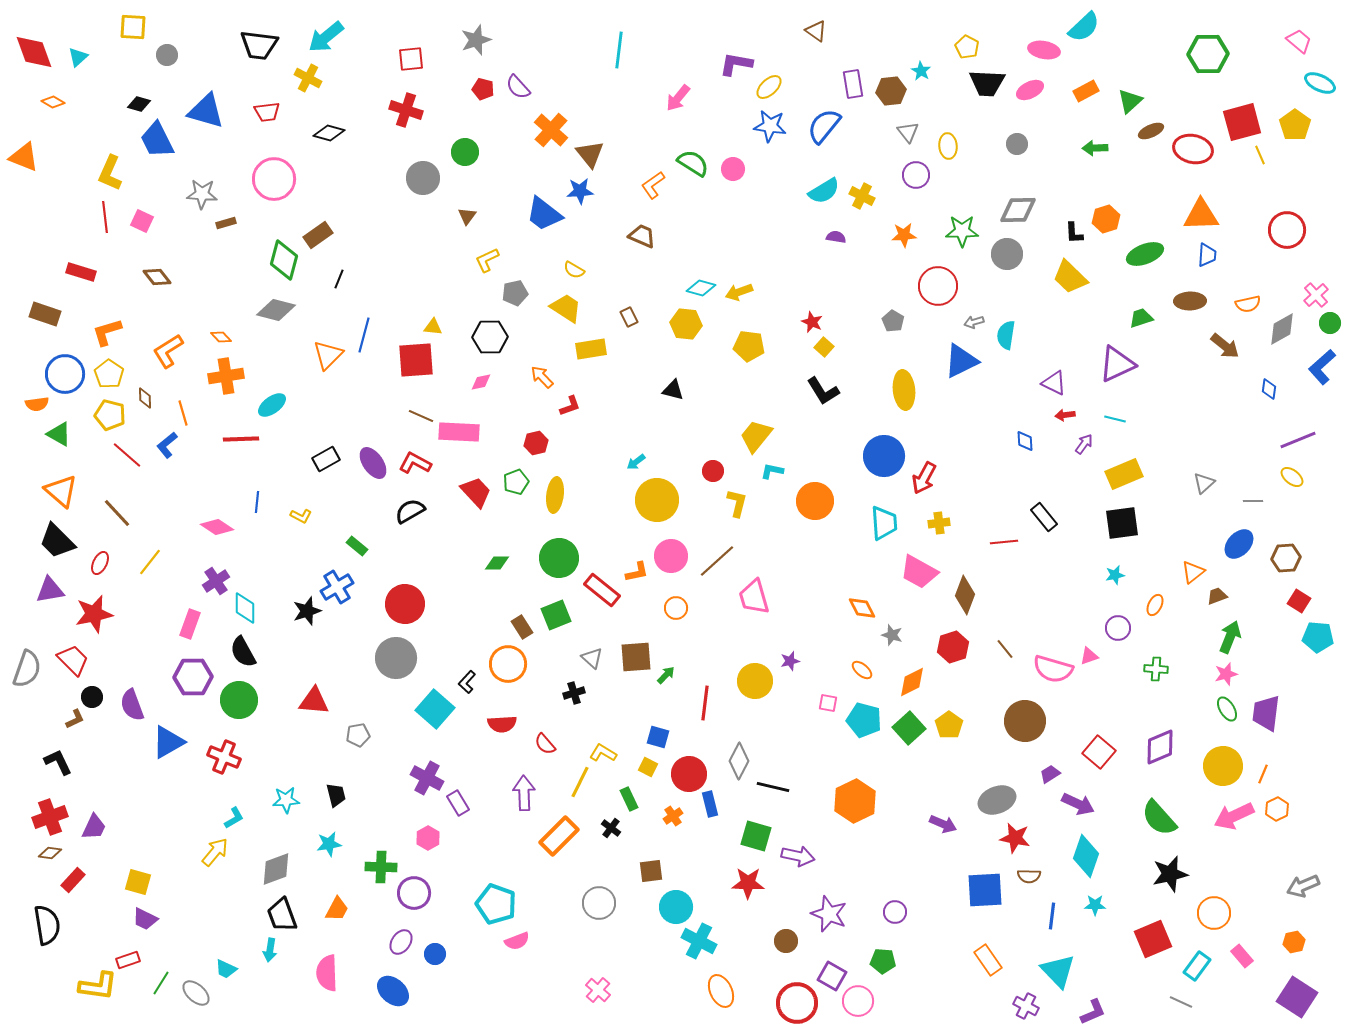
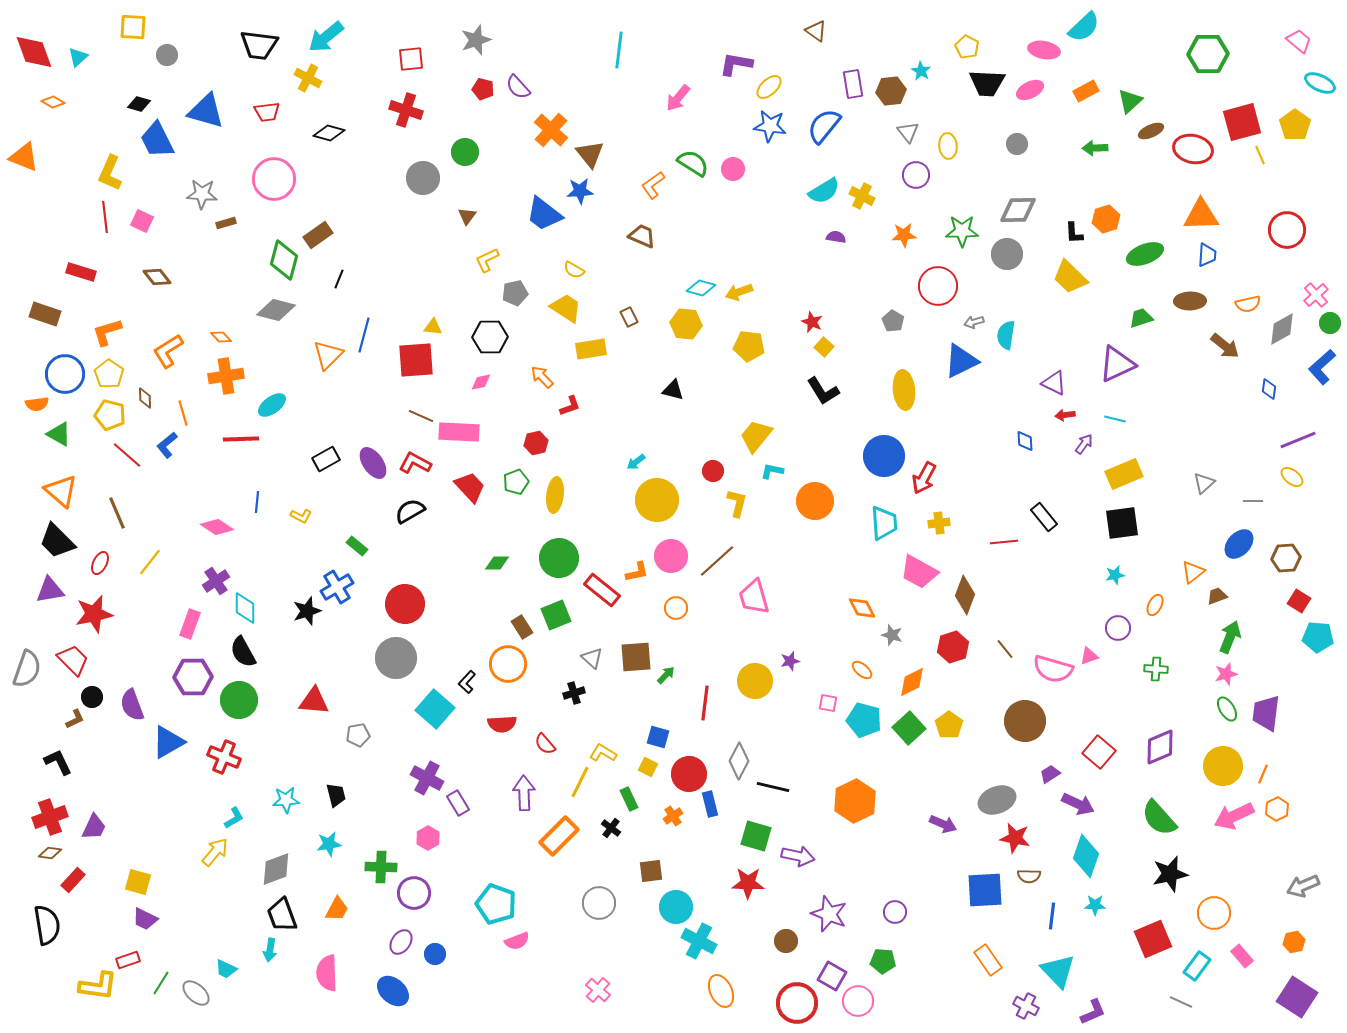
red trapezoid at (476, 492): moved 6 px left, 5 px up
brown line at (117, 513): rotated 20 degrees clockwise
